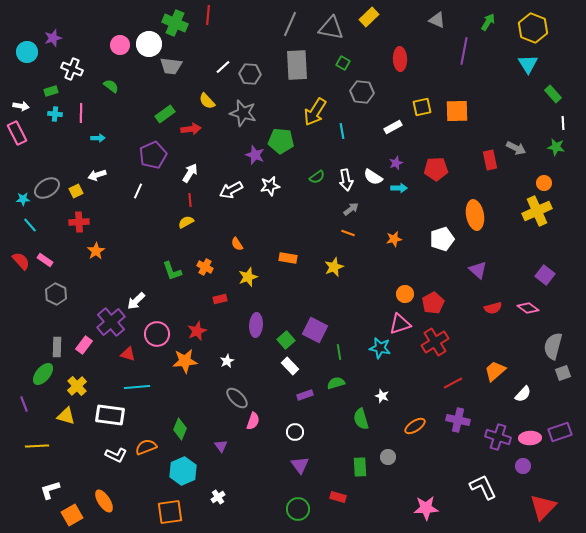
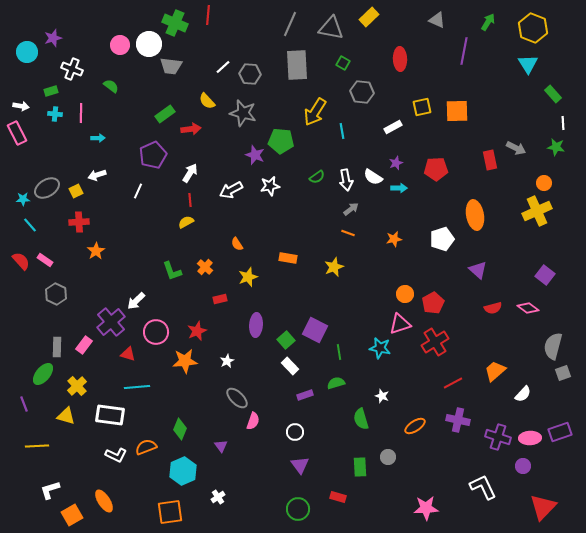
orange cross at (205, 267): rotated 14 degrees clockwise
pink circle at (157, 334): moved 1 px left, 2 px up
